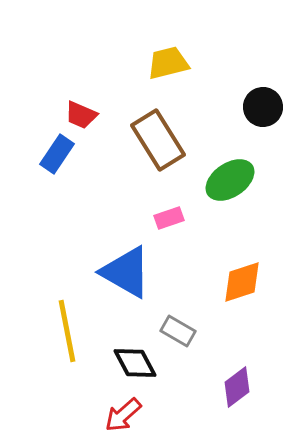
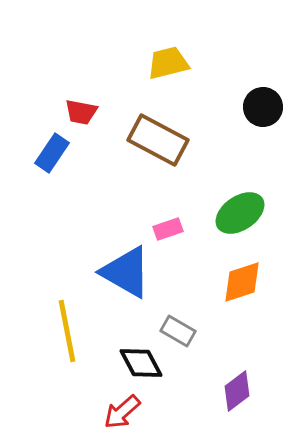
red trapezoid: moved 3 px up; rotated 12 degrees counterclockwise
brown rectangle: rotated 30 degrees counterclockwise
blue rectangle: moved 5 px left, 1 px up
green ellipse: moved 10 px right, 33 px down
pink rectangle: moved 1 px left, 11 px down
black diamond: moved 6 px right
purple diamond: moved 4 px down
red arrow: moved 1 px left, 3 px up
